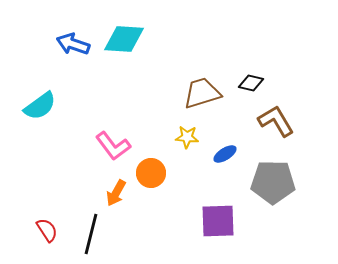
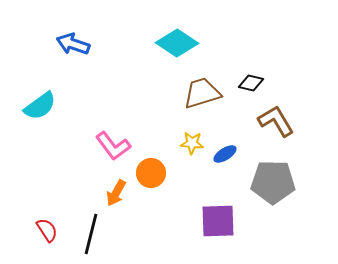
cyan diamond: moved 53 px right, 4 px down; rotated 30 degrees clockwise
yellow star: moved 5 px right, 6 px down
